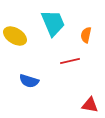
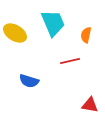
yellow ellipse: moved 3 px up
